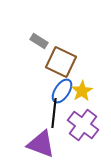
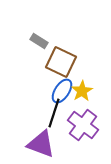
black line: rotated 12 degrees clockwise
